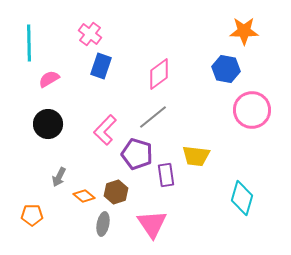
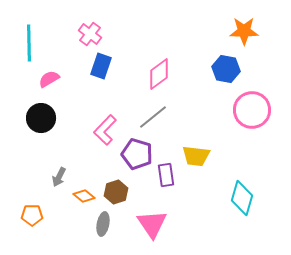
black circle: moved 7 px left, 6 px up
